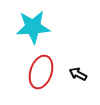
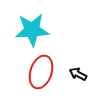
cyan star: moved 1 px left, 3 px down
